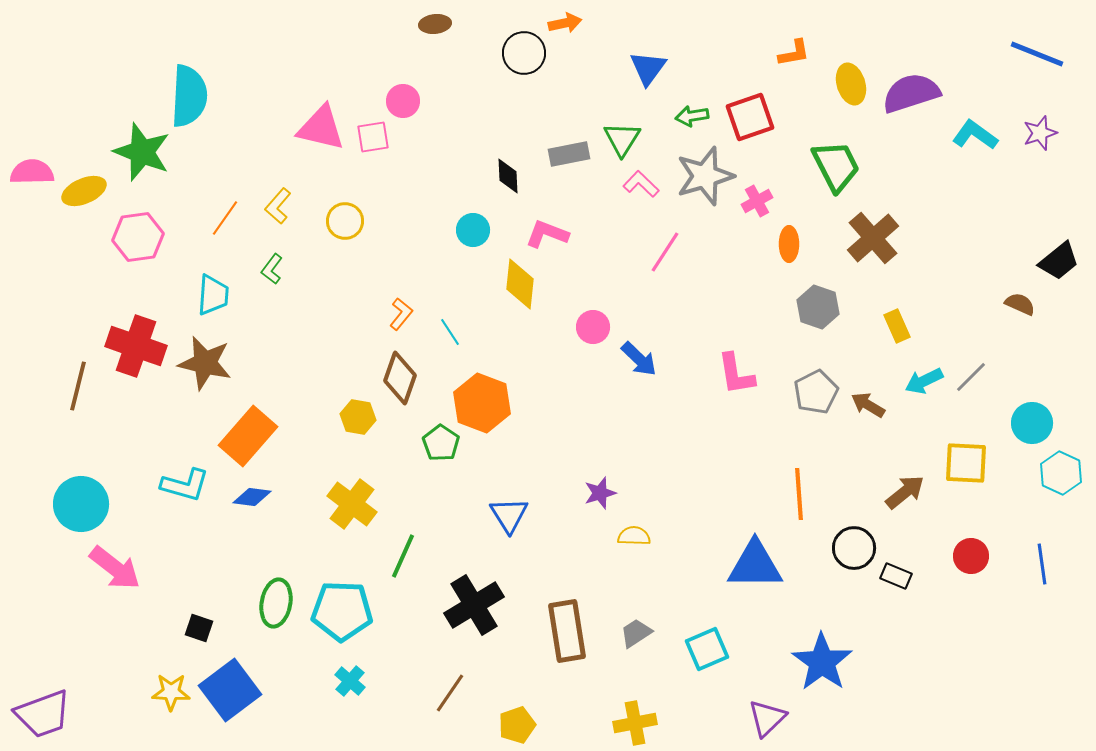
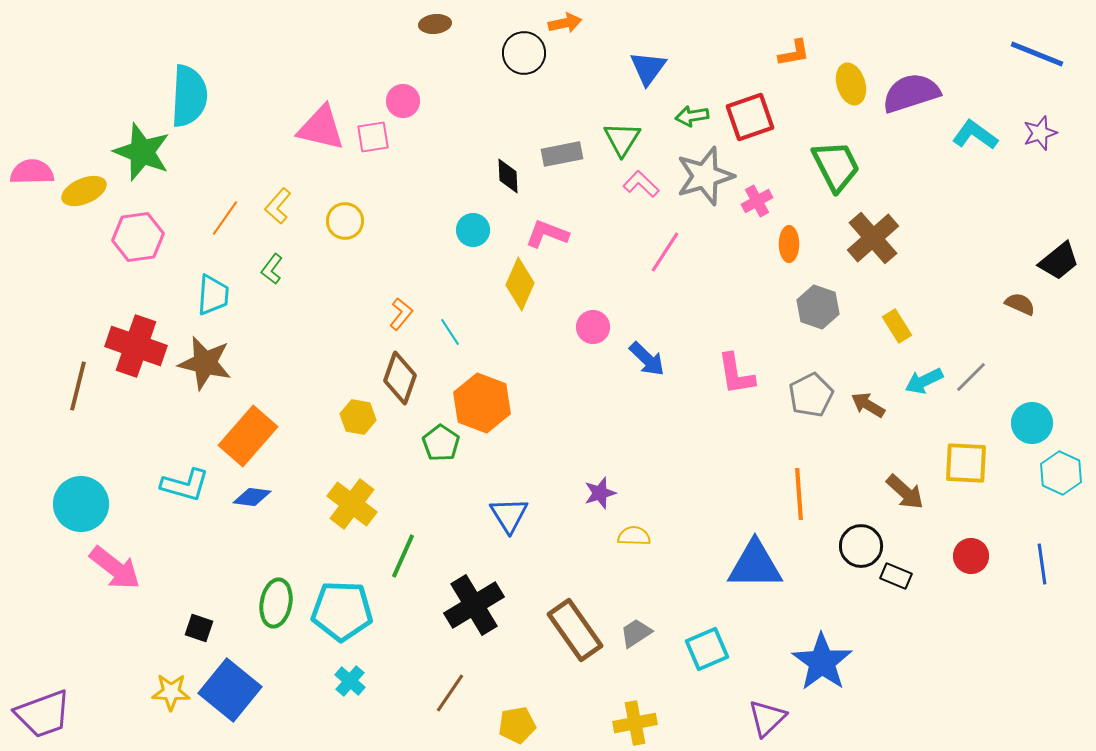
gray rectangle at (569, 154): moved 7 px left
yellow diamond at (520, 284): rotated 18 degrees clockwise
yellow rectangle at (897, 326): rotated 8 degrees counterclockwise
blue arrow at (639, 359): moved 8 px right
gray pentagon at (816, 392): moved 5 px left, 3 px down
brown arrow at (905, 492): rotated 81 degrees clockwise
black circle at (854, 548): moved 7 px right, 2 px up
brown rectangle at (567, 631): moved 8 px right, 1 px up; rotated 26 degrees counterclockwise
blue square at (230, 690): rotated 14 degrees counterclockwise
yellow pentagon at (517, 725): rotated 9 degrees clockwise
